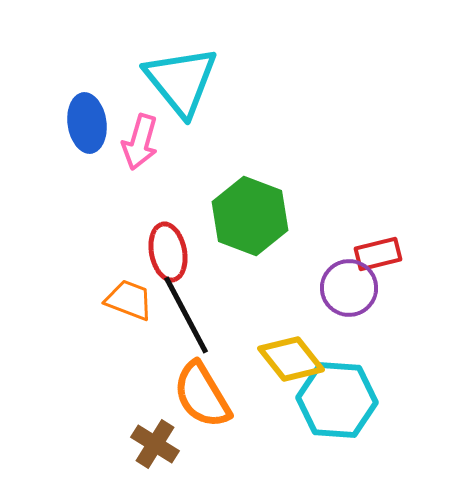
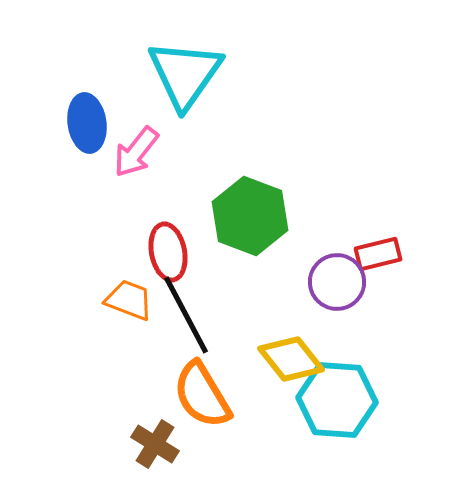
cyan triangle: moved 4 px right, 7 px up; rotated 14 degrees clockwise
pink arrow: moved 4 px left, 10 px down; rotated 22 degrees clockwise
purple circle: moved 12 px left, 6 px up
